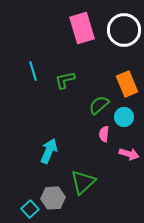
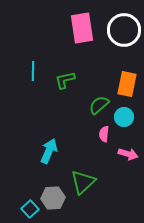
pink rectangle: rotated 8 degrees clockwise
cyan line: rotated 18 degrees clockwise
orange rectangle: rotated 35 degrees clockwise
pink arrow: moved 1 px left
